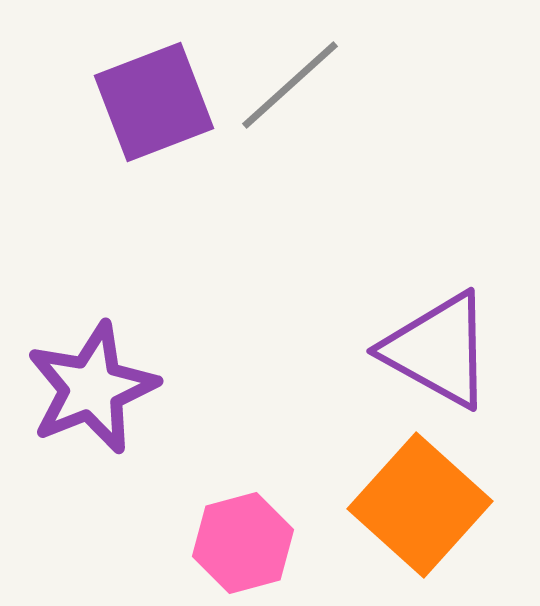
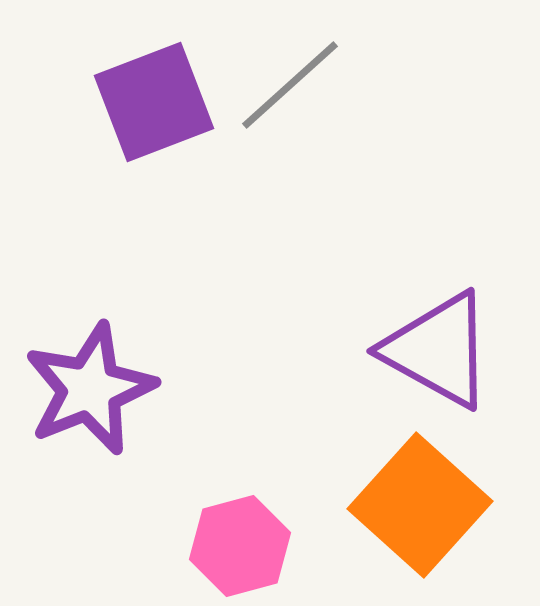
purple star: moved 2 px left, 1 px down
pink hexagon: moved 3 px left, 3 px down
